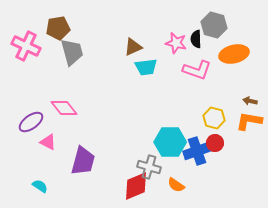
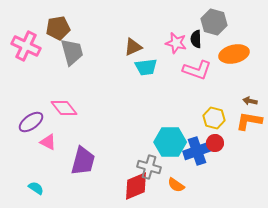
gray hexagon: moved 3 px up
cyan semicircle: moved 4 px left, 2 px down
